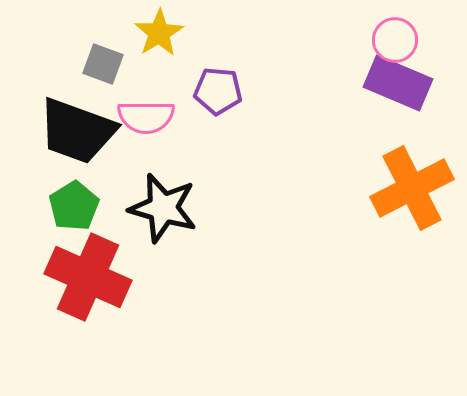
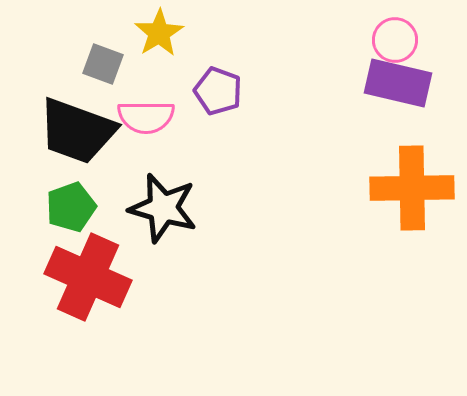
purple rectangle: rotated 10 degrees counterclockwise
purple pentagon: rotated 15 degrees clockwise
orange cross: rotated 26 degrees clockwise
green pentagon: moved 3 px left, 1 px down; rotated 12 degrees clockwise
